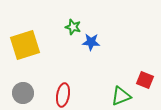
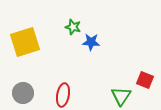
yellow square: moved 3 px up
green triangle: rotated 35 degrees counterclockwise
